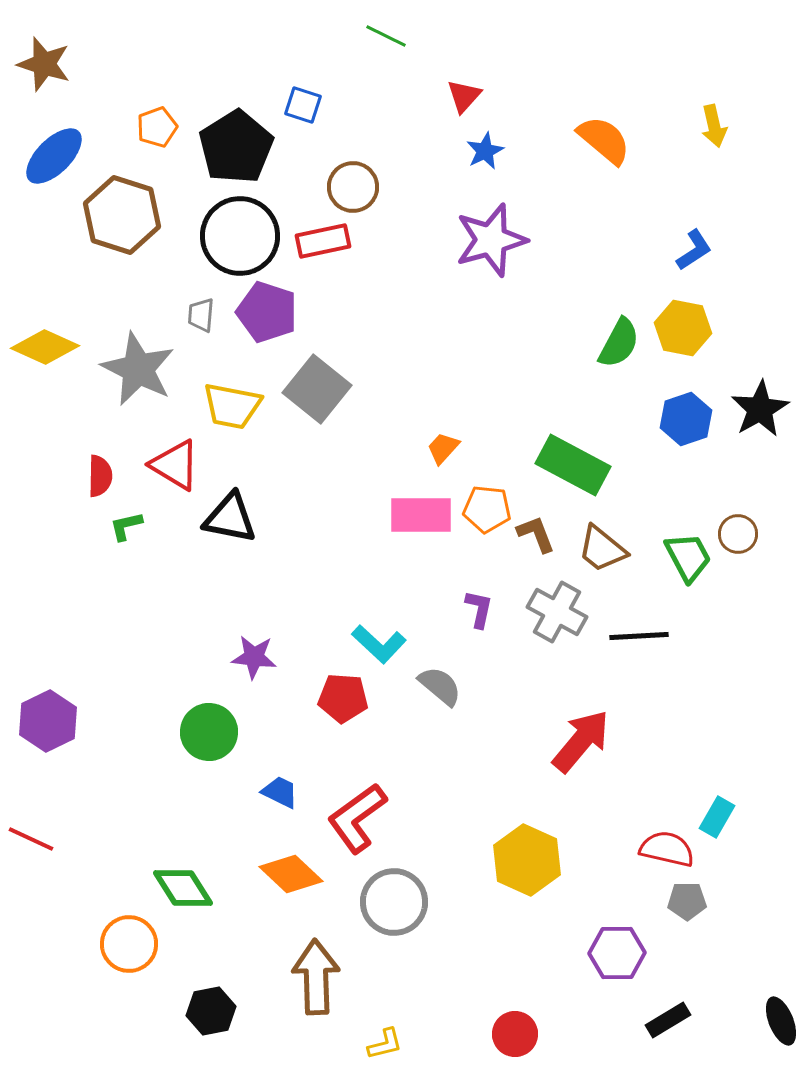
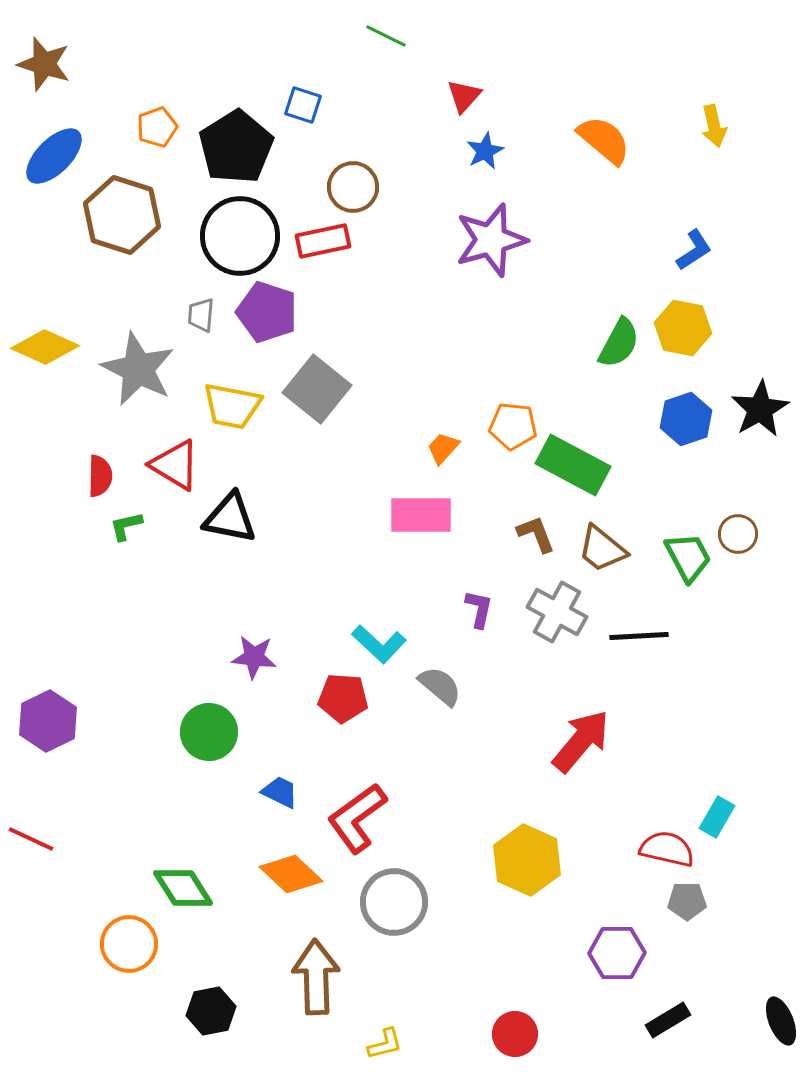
orange pentagon at (487, 509): moved 26 px right, 83 px up
